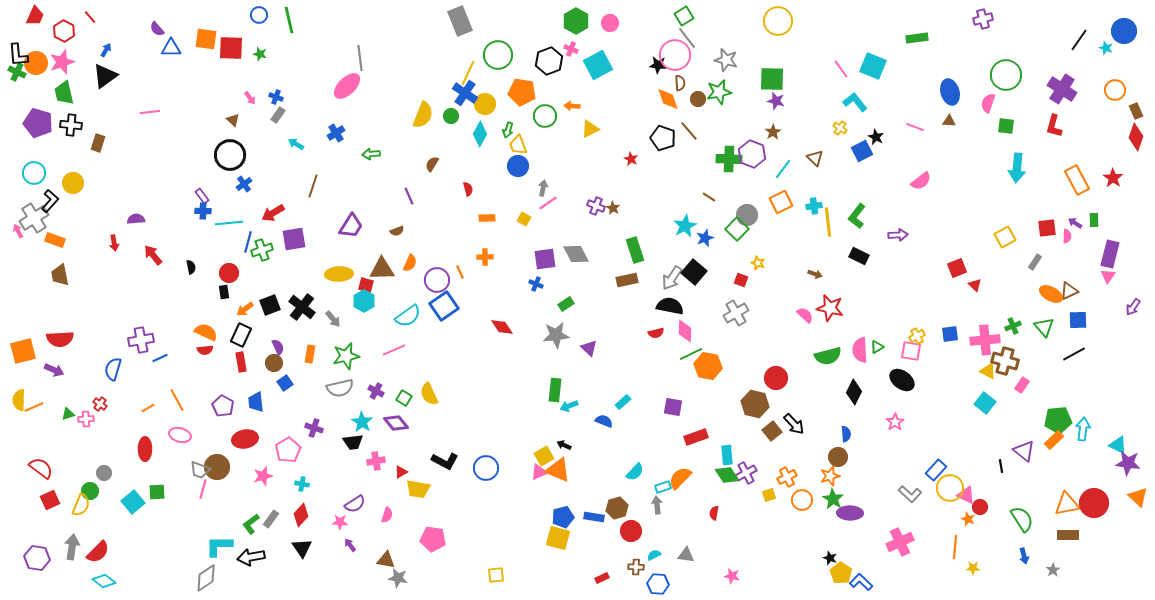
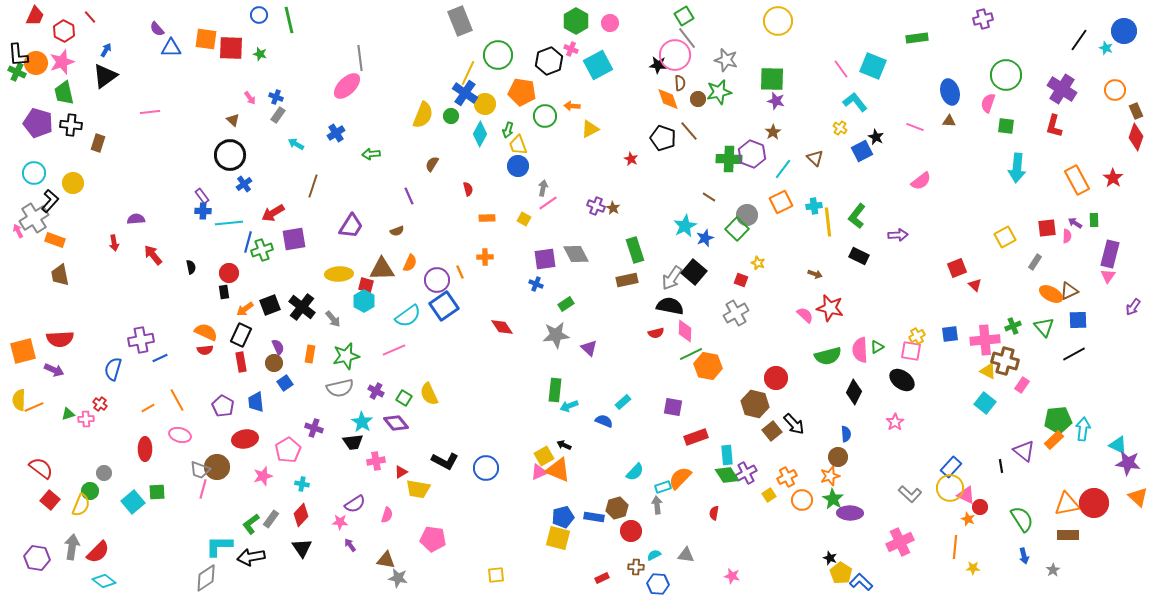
blue rectangle at (936, 470): moved 15 px right, 3 px up
yellow square at (769, 495): rotated 16 degrees counterclockwise
red square at (50, 500): rotated 24 degrees counterclockwise
